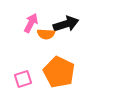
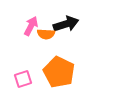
pink arrow: moved 3 px down
